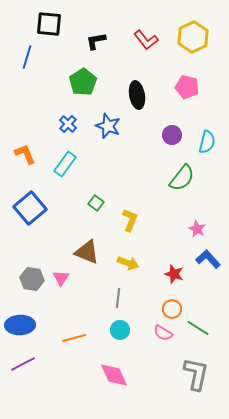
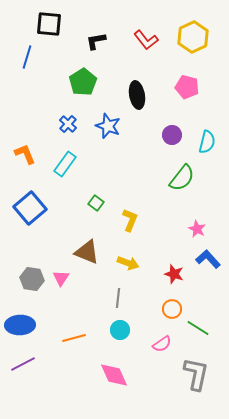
pink semicircle: moved 1 px left, 11 px down; rotated 66 degrees counterclockwise
